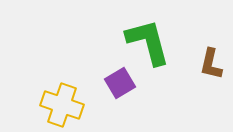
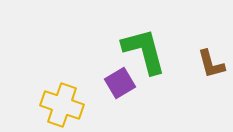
green L-shape: moved 4 px left, 9 px down
brown L-shape: rotated 28 degrees counterclockwise
